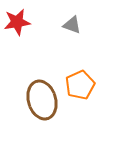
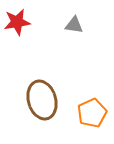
gray triangle: moved 2 px right; rotated 12 degrees counterclockwise
orange pentagon: moved 12 px right, 28 px down
